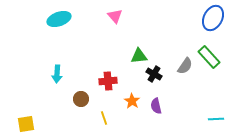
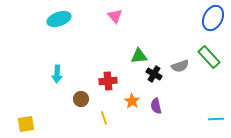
gray semicircle: moved 5 px left; rotated 36 degrees clockwise
